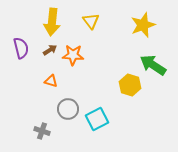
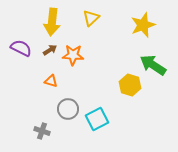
yellow triangle: moved 3 px up; rotated 24 degrees clockwise
purple semicircle: rotated 50 degrees counterclockwise
